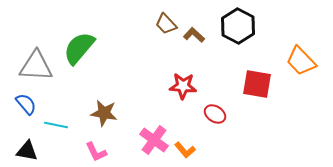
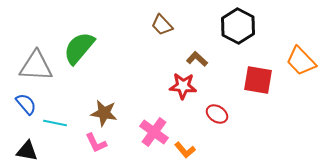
brown trapezoid: moved 4 px left, 1 px down
brown L-shape: moved 3 px right, 24 px down
red square: moved 1 px right, 4 px up
red ellipse: moved 2 px right
cyan line: moved 1 px left, 2 px up
pink cross: moved 8 px up
pink L-shape: moved 9 px up
